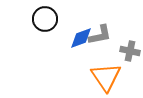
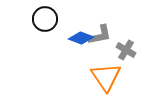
blue diamond: rotated 40 degrees clockwise
gray cross: moved 4 px left, 1 px up; rotated 18 degrees clockwise
